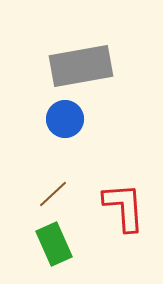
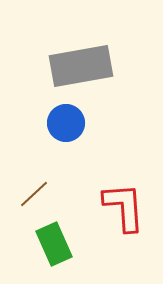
blue circle: moved 1 px right, 4 px down
brown line: moved 19 px left
